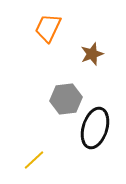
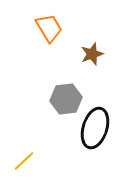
orange trapezoid: moved 1 px right; rotated 124 degrees clockwise
yellow line: moved 10 px left, 1 px down
